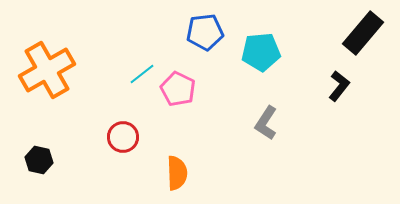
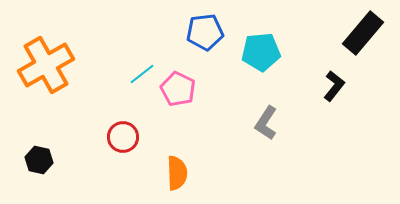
orange cross: moved 1 px left, 5 px up
black L-shape: moved 5 px left
